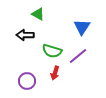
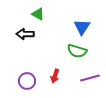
black arrow: moved 1 px up
green semicircle: moved 25 px right
purple line: moved 12 px right, 22 px down; rotated 24 degrees clockwise
red arrow: moved 3 px down
